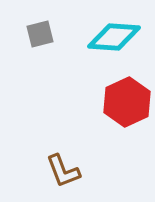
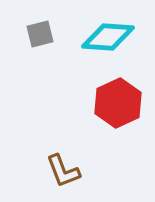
cyan diamond: moved 6 px left
red hexagon: moved 9 px left, 1 px down
